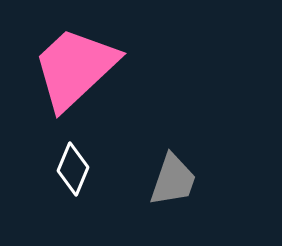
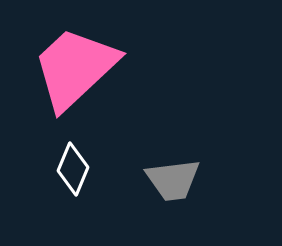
gray trapezoid: rotated 64 degrees clockwise
